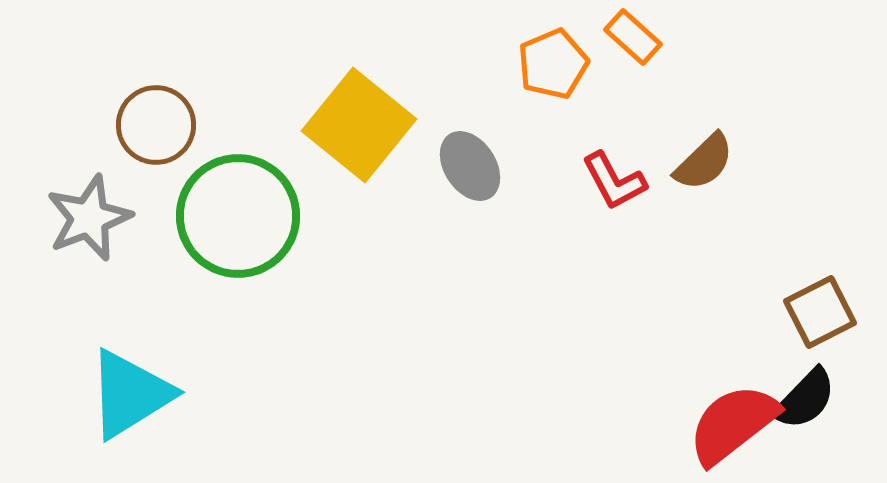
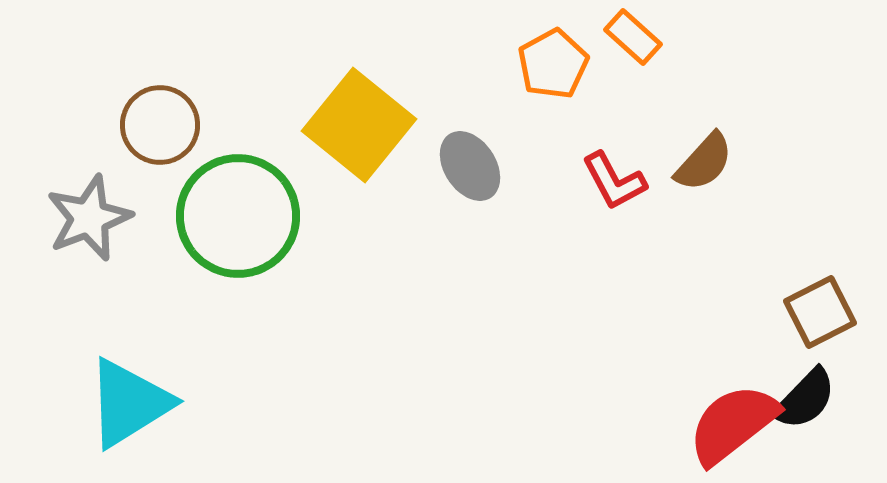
orange pentagon: rotated 6 degrees counterclockwise
brown circle: moved 4 px right
brown semicircle: rotated 4 degrees counterclockwise
cyan triangle: moved 1 px left, 9 px down
